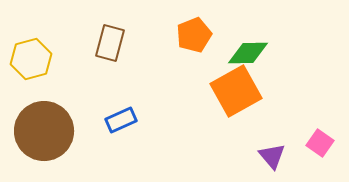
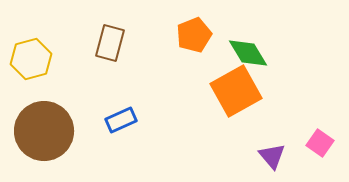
green diamond: rotated 60 degrees clockwise
